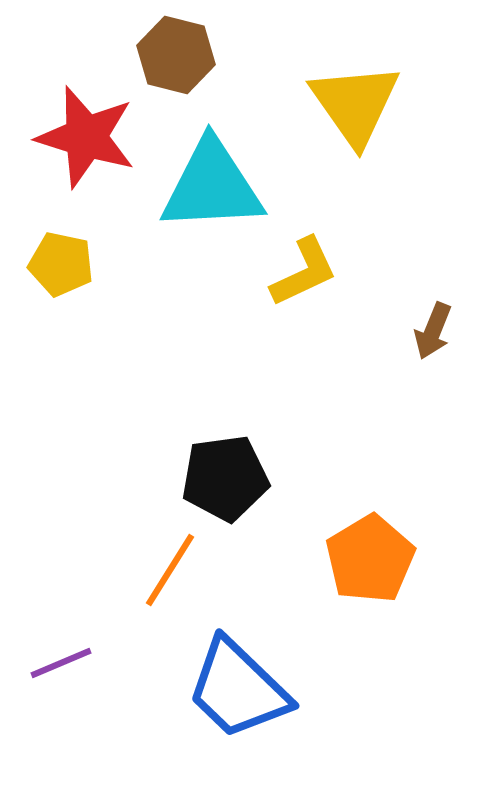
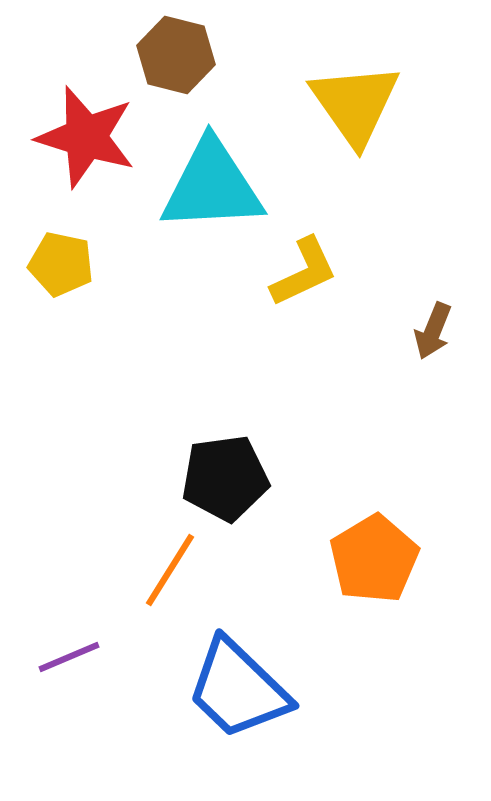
orange pentagon: moved 4 px right
purple line: moved 8 px right, 6 px up
